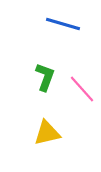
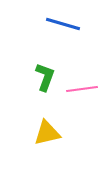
pink line: rotated 56 degrees counterclockwise
